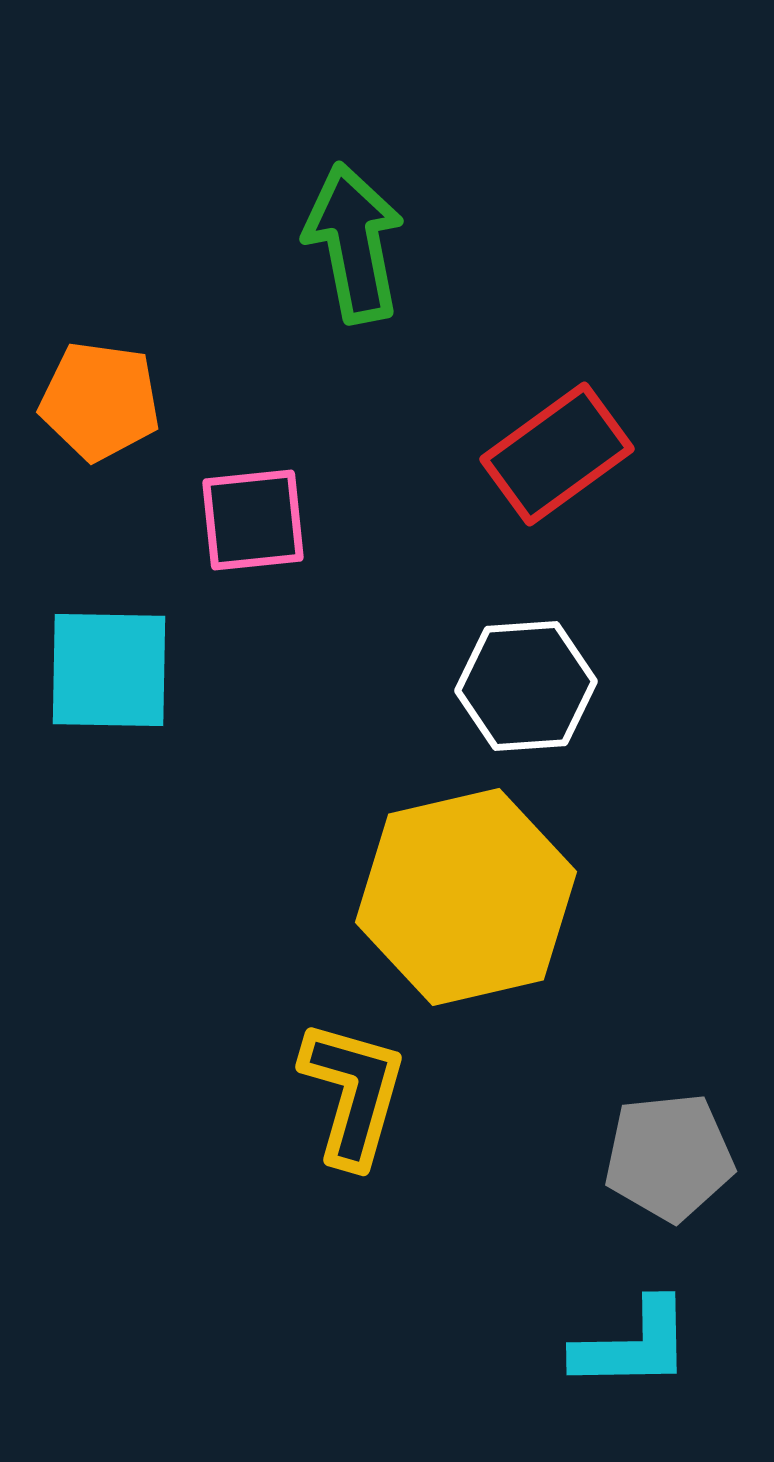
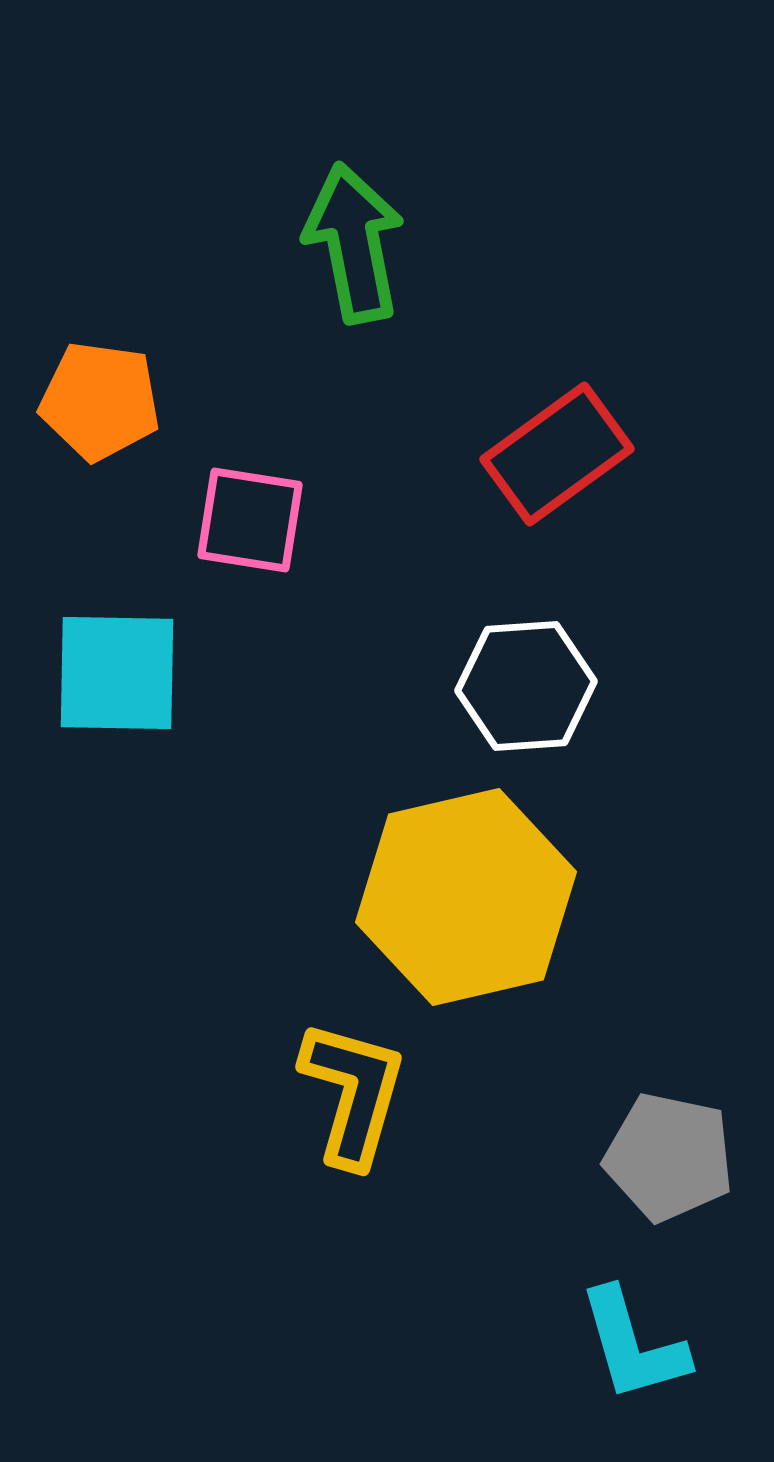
pink square: moved 3 px left; rotated 15 degrees clockwise
cyan square: moved 8 px right, 3 px down
gray pentagon: rotated 18 degrees clockwise
cyan L-shape: rotated 75 degrees clockwise
